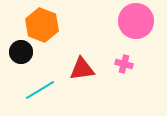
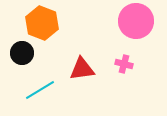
orange hexagon: moved 2 px up
black circle: moved 1 px right, 1 px down
